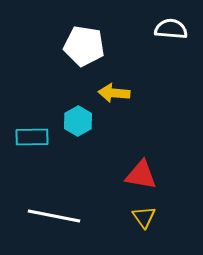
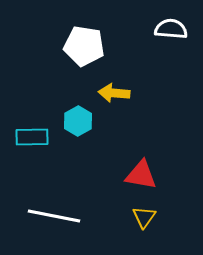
yellow triangle: rotated 10 degrees clockwise
